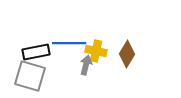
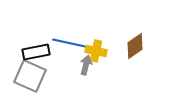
blue line: rotated 12 degrees clockwise
brown diamond: moved 8 px right, 8 px up; rotated 24 degrees clockwise
gray square: rotated 8 degrees clockwise
